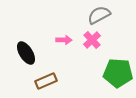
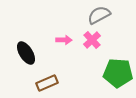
brown rectangle: moved 1 px right, 2 px down
